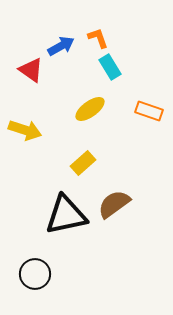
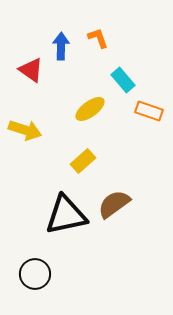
blue arrow: rotated 60 degrees counterclockwise
cyan rectangle: moved 13 px right, 13 px down; rotated 10 degrees counterclockwise
yellow rectangle: moved 2 px up
